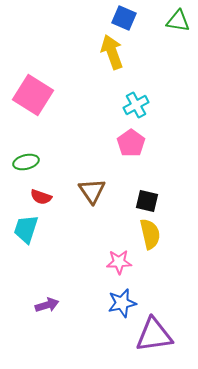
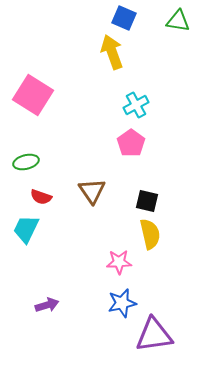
cyan trapezoid: rotated 8 degrees clockwise
